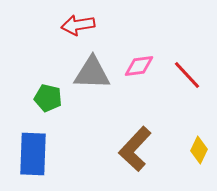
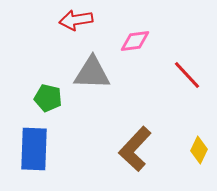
red arrow: moved 2 px left, 5 px up
pink diamond: moved 4 px left, 25 px up
blue rectangle: moved 1 px right, 5 px up
